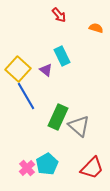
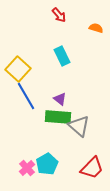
purple triangle: moved 14 px right, 29 px down
green rectangle: rotated 70 degrees clockwise
